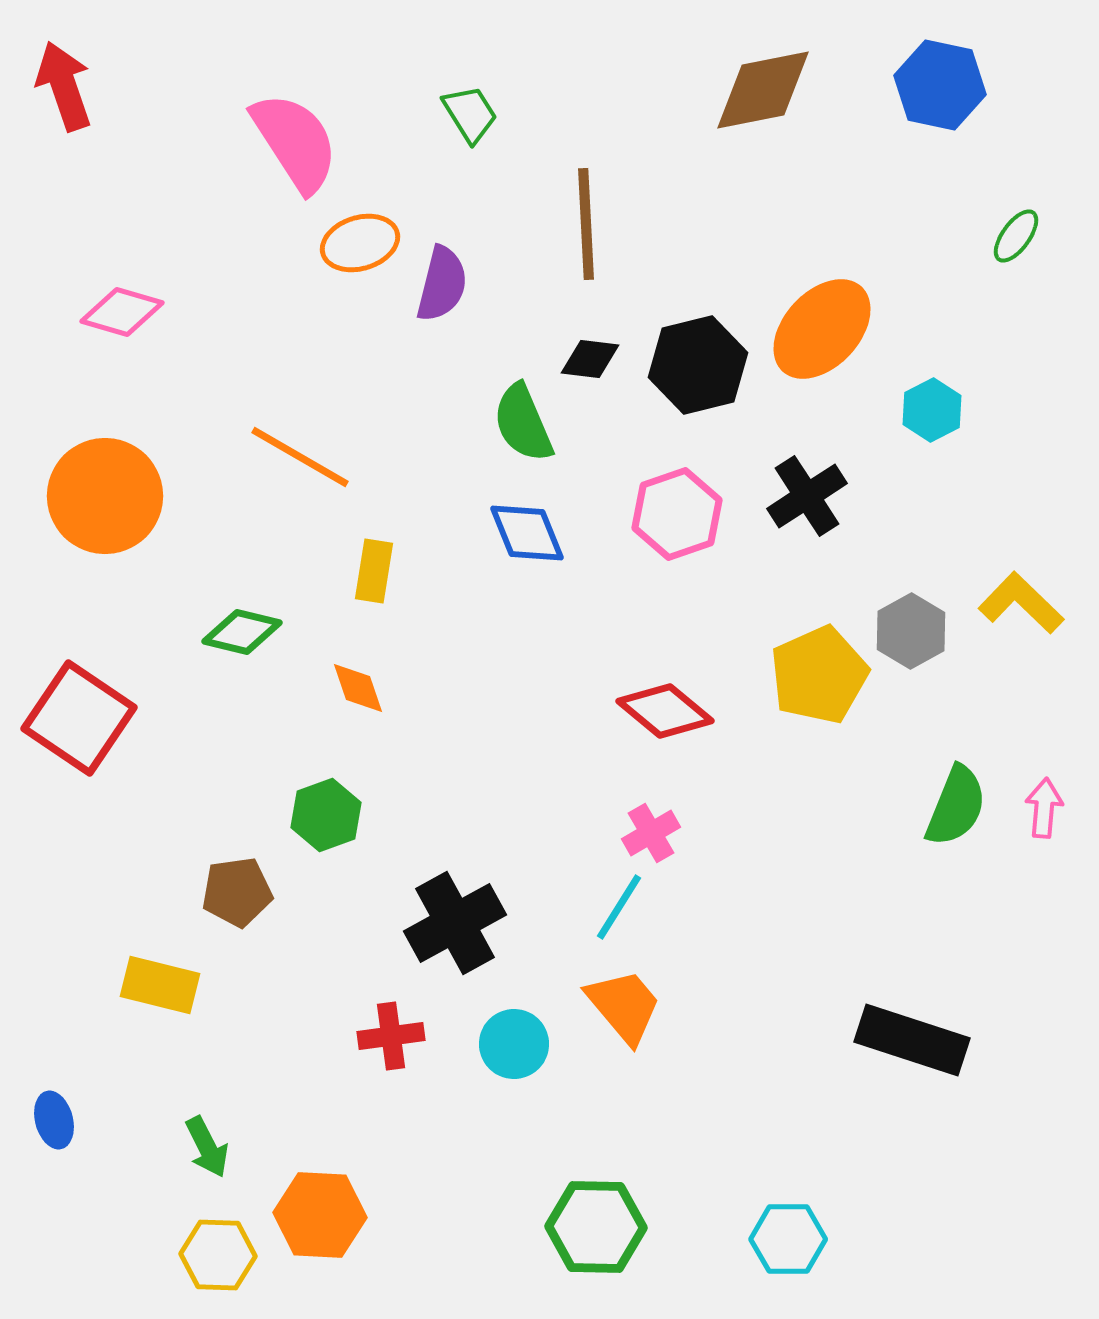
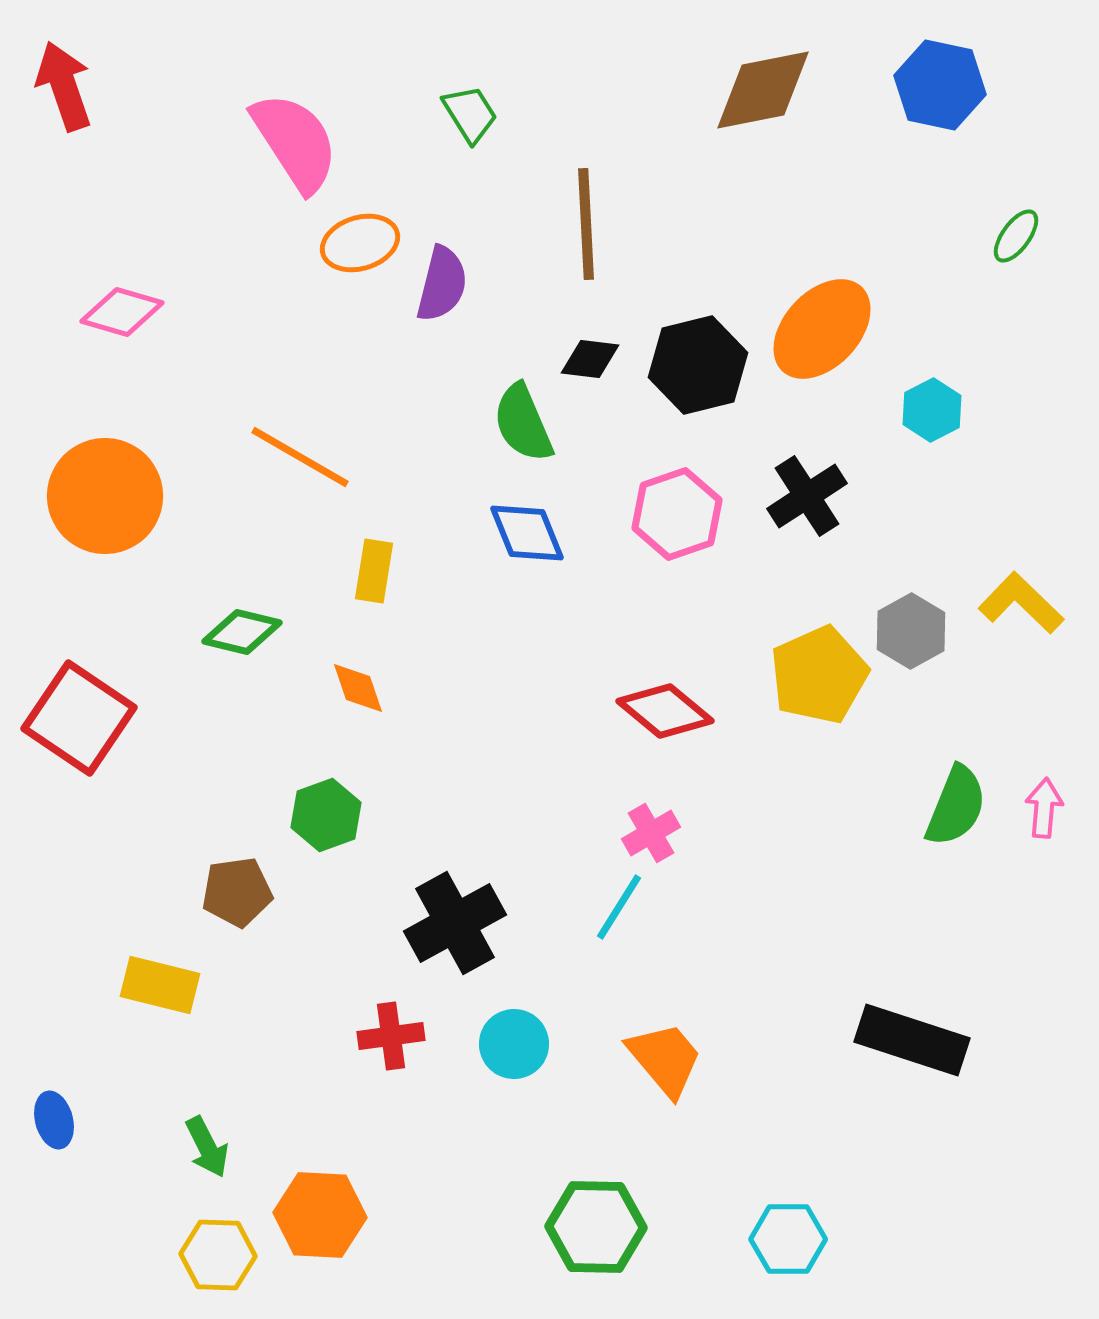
orange trapezoid at (624, 1006): moved 41 px right, 53 px down
